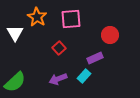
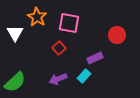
pink square: moved 2 px left, 4 px down; rotated 15 degrees clockwise
red circle: moved 7 px right
